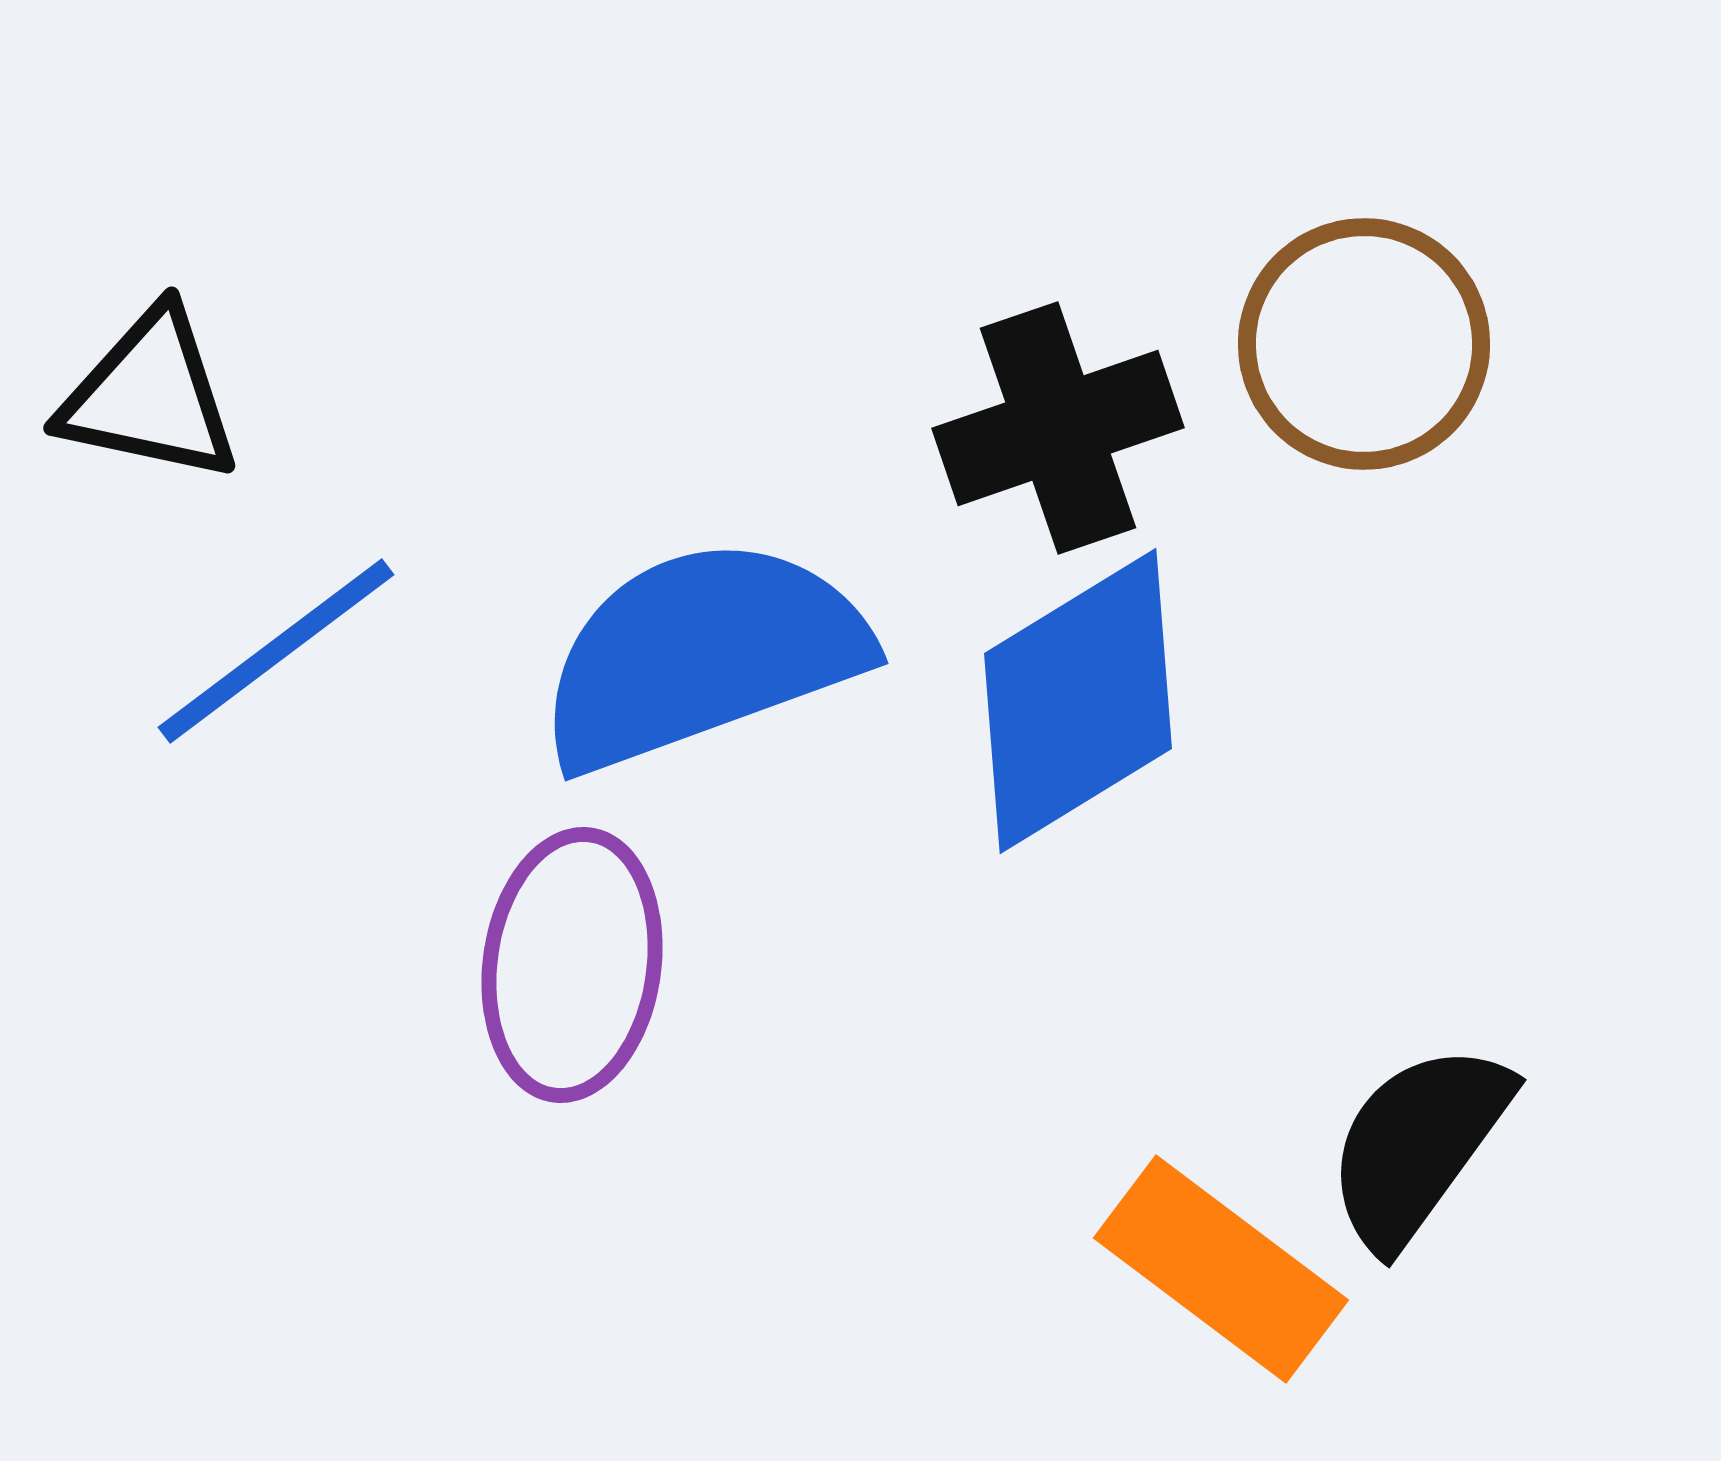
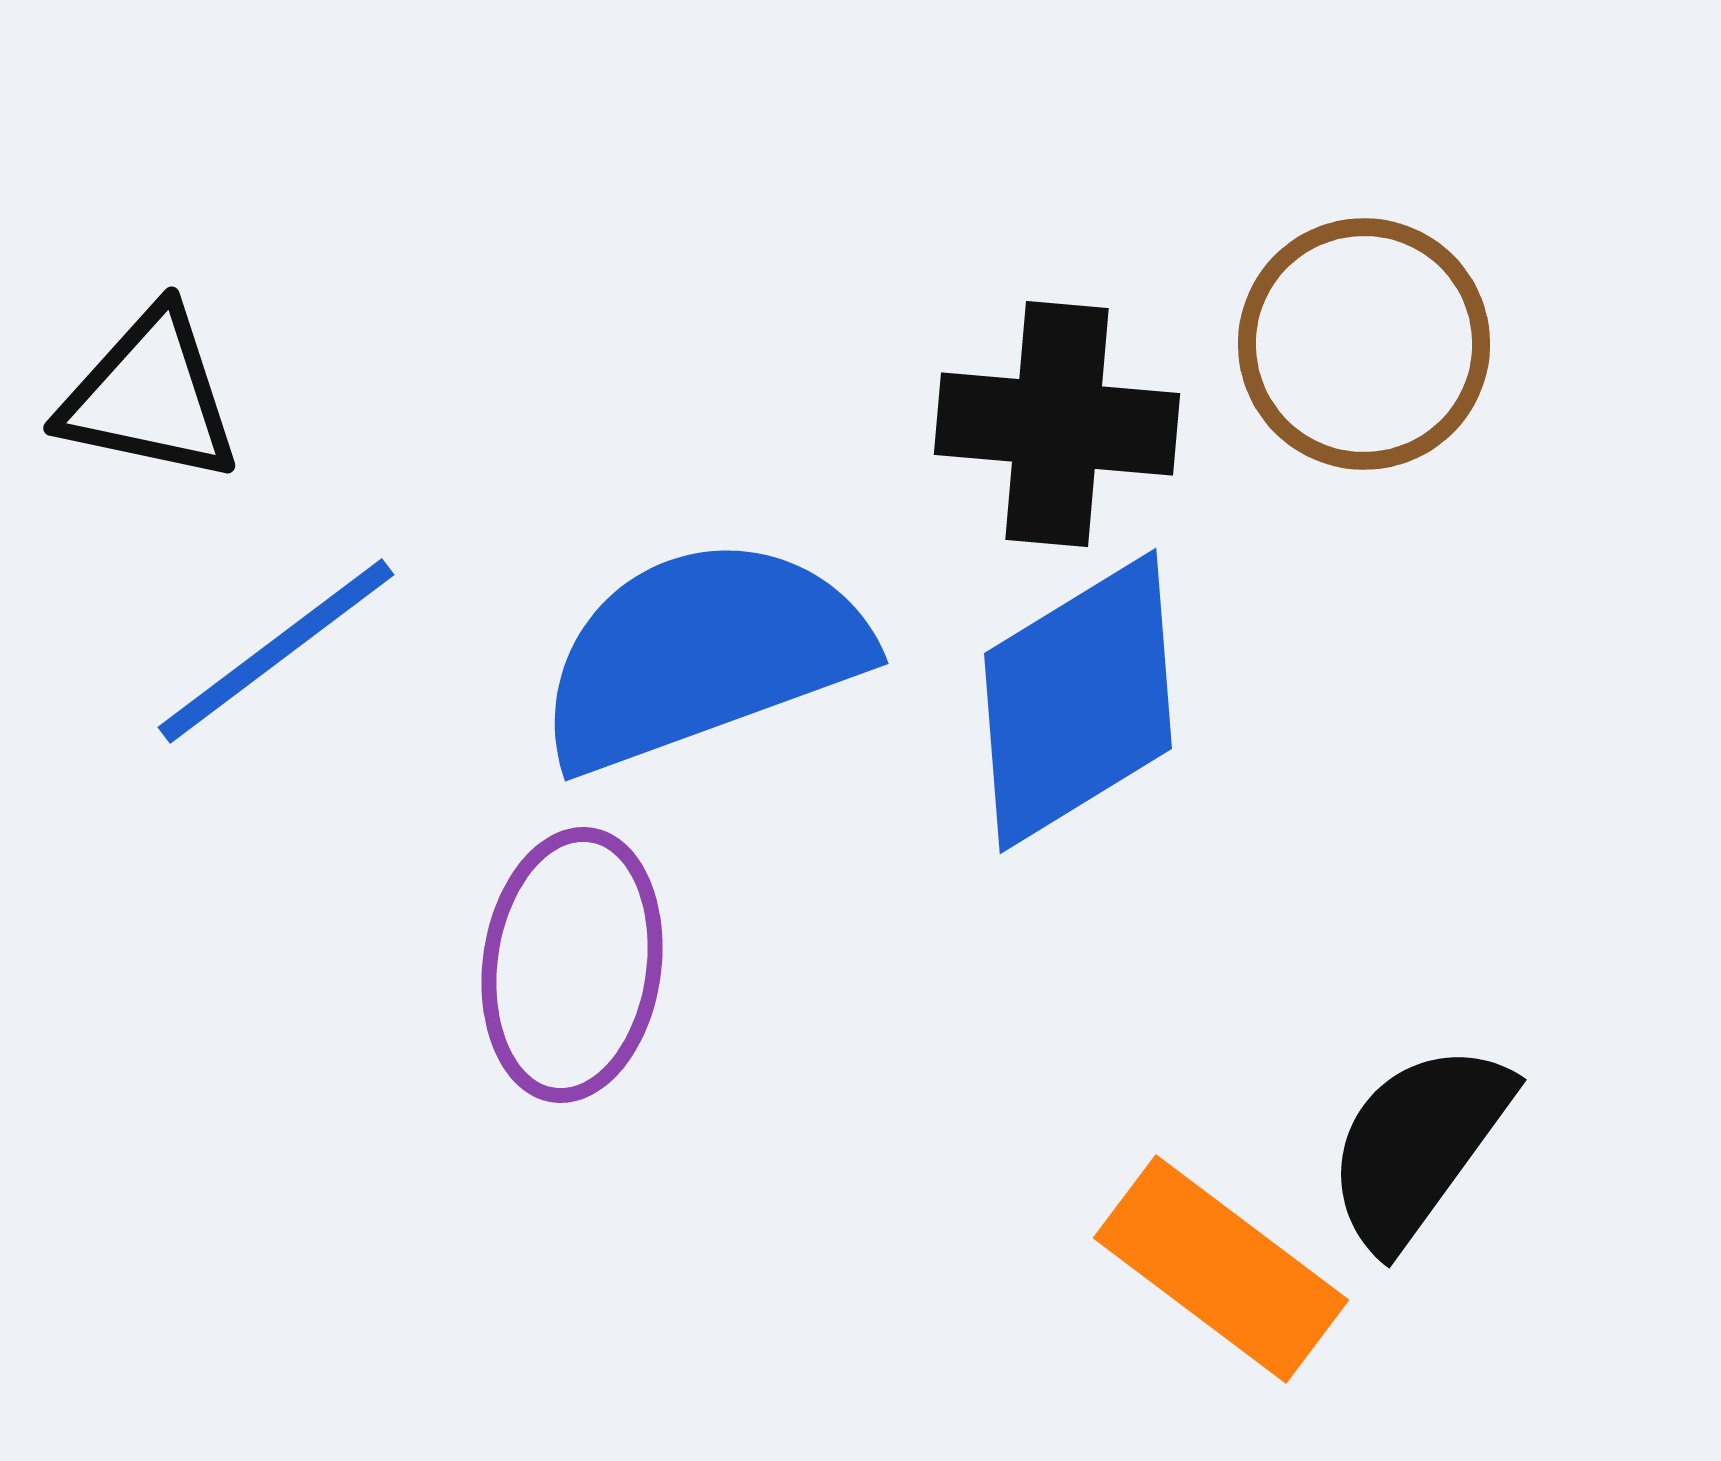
black cross: moved 1 px left, 4 px up; rotated 24 degrees clockwise
